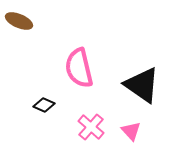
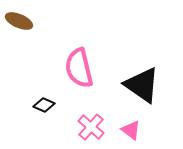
pink triangle: moved 1 px up; rotated 10 degrees counterclockwise
